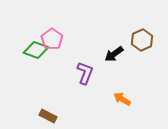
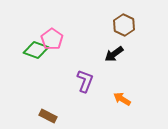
brown hexagon: moved 18 px left, 15 px up; rotated 10 degrees counterclockwise
purple L-shape: moved 8 px down
